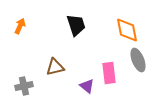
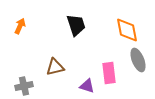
purple triangle: rotated 21 degrees counterclockwise
